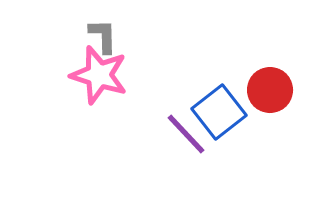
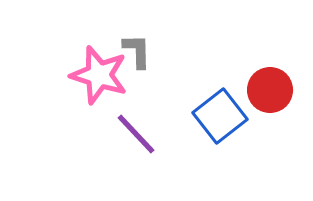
gray L-shape: moved 34 px right, 15 px down
blue square: moved 1 px right, 4 px down
purple line: moved 50 px left
